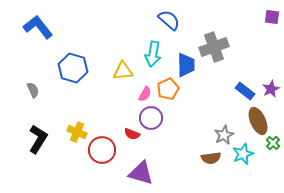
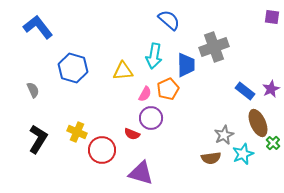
cyan arrow: moved 1 px right, 2 px down
brown ellipse: moved 2 px down
